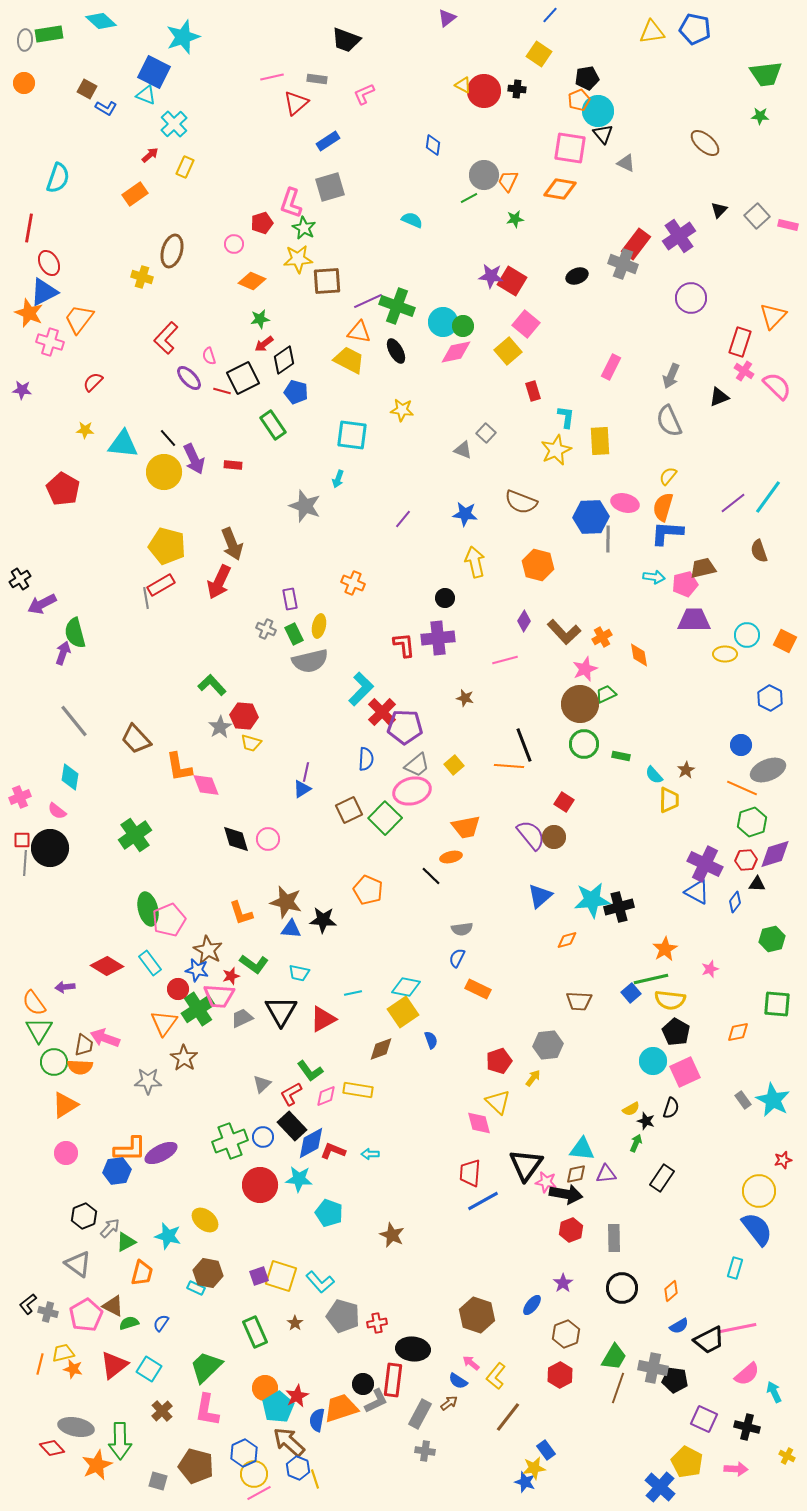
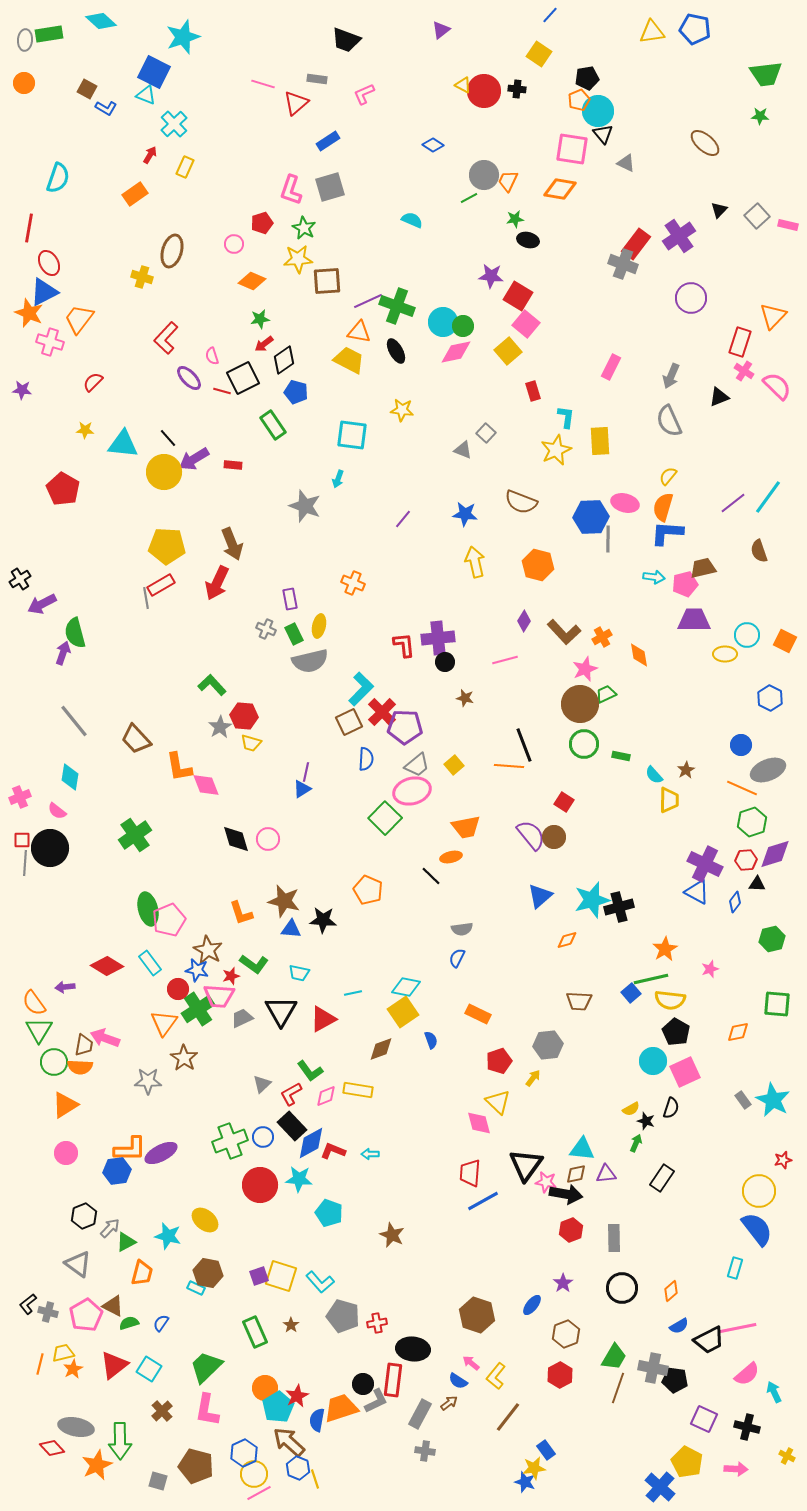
purple triangle at (447, 18): moved 6 px left, 12 px down
pink line at (272, 77): moved 9 px left, 7 px down; rotated 30 degrees clockwise
blue diamond at (433, 145): rotated 65 degrees counterclockwise
pink square at (570, 148): moved 2 px right, 1 px down
red arrow at (150, 155): rotated 18 degrees counterclockwise
pink L-shape at (291, 203): moved 13 px up
black ellipse at (577, 276): moved 49 px left, 36 px up; rotated 35 degrees clockwise
red square at (512, 281): moved 6 px right, 15 px down
pink semicircle at (209, 356): moved 3 px right
purple arrow at (194, 459): rotated 84 degrees clockwise
yellow pentagon at (167, 546): rotated 12 degrees counterclockwise
red arrow at (219, 582): moved 2 px left, 1 px down
black circle at (445, 598): moved 64 px down
brown square at (349, 810): moved 88 px up
cyan star at (592, 900): rotated 9 degrees counterclockwise
brown star at (286, 902): moved 2 px left, 1 px up
orange rectangle at (478, 989): moved 25 px down
brown star at (295, 1323): moved 4 px left, 2 px down
orange star at (73, 1369): rotated 30 degrees clockwise
